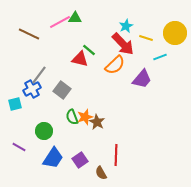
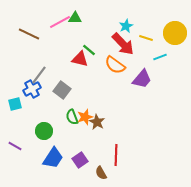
orange semicircle: rotated 80 degrees clockwise
purple line: moved 4 px left, 1 px up
